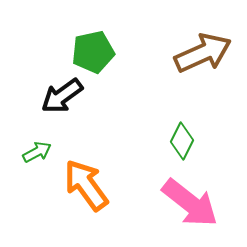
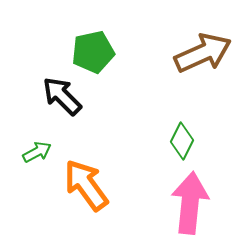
black arrow: rotated 81 degrees clockwise
pink arrow: rotated 122 degrees counterclockwise
